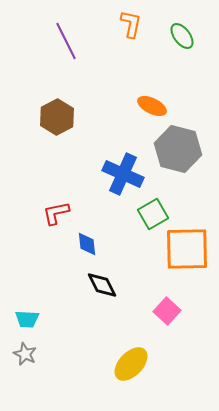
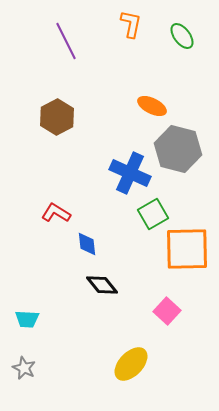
blue cross: moved 7 px right, 1 px up
red L-shape: rotated 44 degrees clockwise
black diamond: rotated 12 degrees counterclockwise
gray star: moved 1 px left, 14 px down
